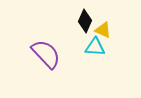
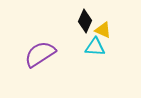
purple semicircle: moved 6 px left; rotated 80 degrees counterclockwise
